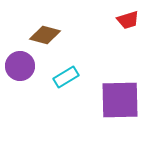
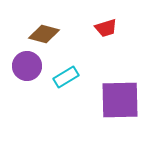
red trapezoid: moved 22 px left, 8 px down
brown diamond: moved 1 px left, 1 px up
purple circle: moved 7 px right
